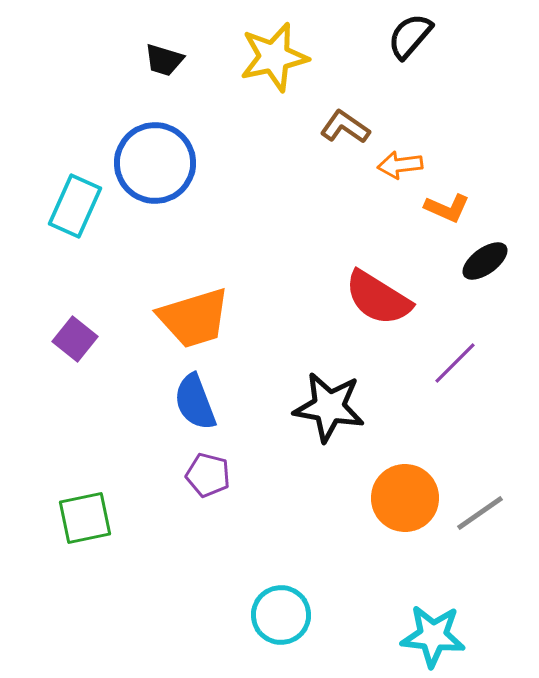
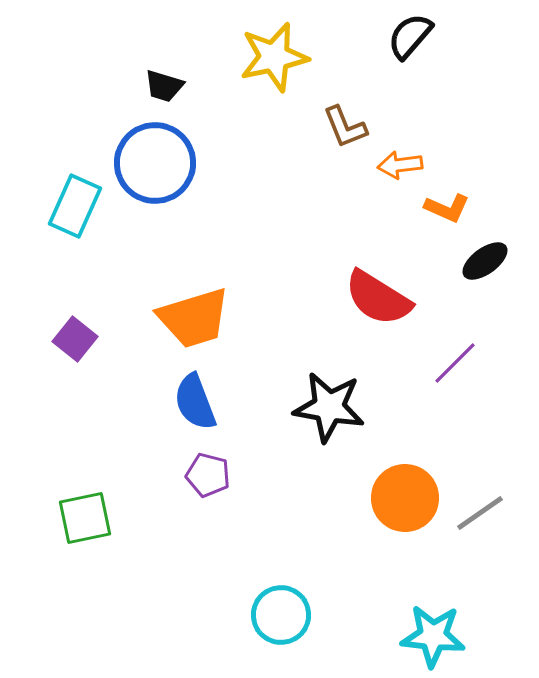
black trapezoid: moved 26 px down
brown L-shape: rotated 147 degrees counterclockwise
